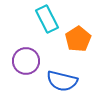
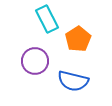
purple circle: moved 9 px right
blue semicircle: moved 11 px right
